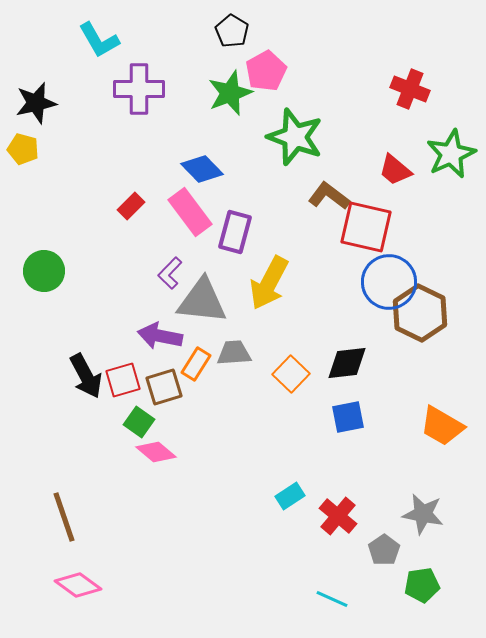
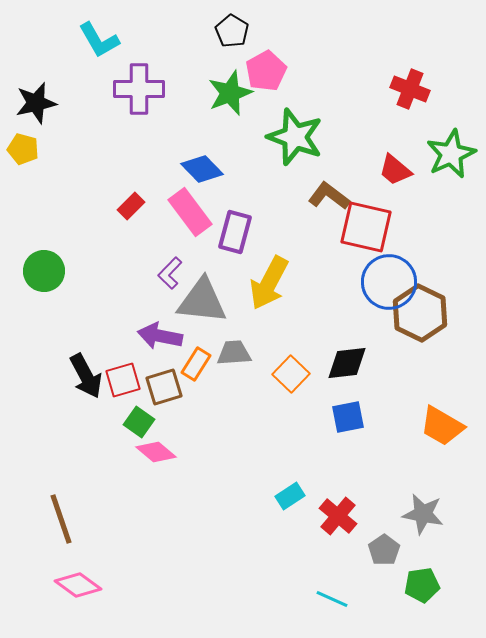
brown line at (64, 517): moved 3 px left, 2 px down
